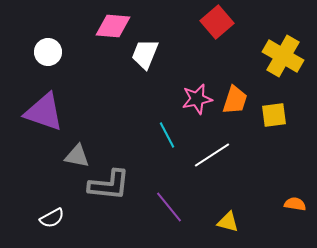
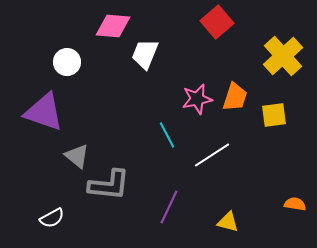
white circle: moved 19 px right, 10 px down
yellow cross: rotated 18 degrees clockwise
orange trapezoid: moved 3 px up
gray triangle: rotated 28 degrees clockwise
purple line: rotated 64 degrees clockwise
